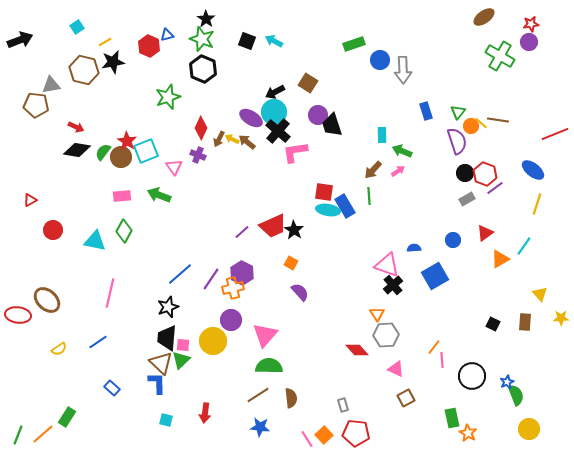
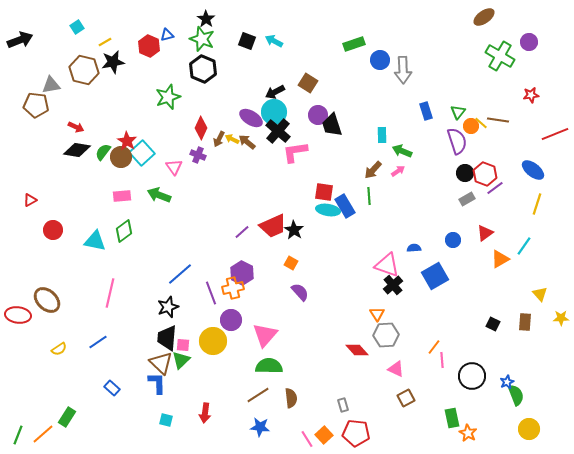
red star at (531, 24): moved 71 px down
cyan square at (146, 151): moved 4 px left, 2 px down; rotated 20 degrees counterclockwise
green diamond at (124, 231): rotated 25 degrees clockwise
purple line at (211, 279): moved 14 px down; rotated 55 degrees counterclockwise
